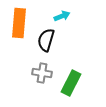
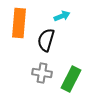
green rectangle: moved 4 px up
